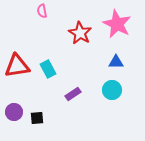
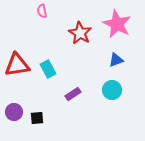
blue triangle: moved 2 px up; rotated 21 degrees counterclockwise
red triangle: moved 1 px up
